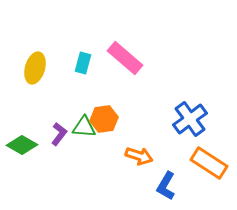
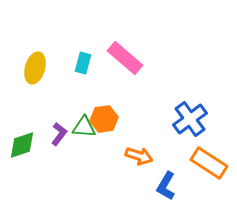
green diamond: rotated 48 degrees counterclockwise
